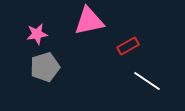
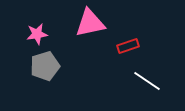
pink triangle: moved 1 px right, 2 px down
red rectangle: rotated 10 degrees clockwise
gray pentagon: moved 1 px up
